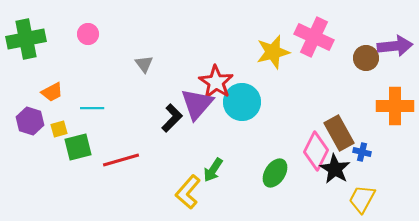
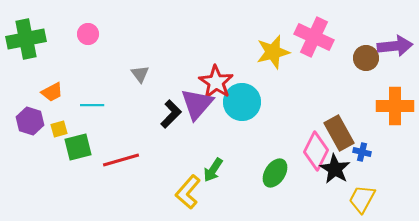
gray triangle: moved 4 px left, 10 px down
cyan line: moved 3 px up
black L-shape: moved 1 px left, 4 px up
